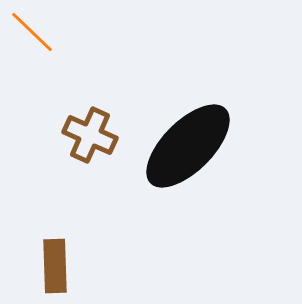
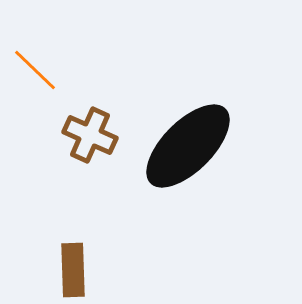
orange line: moved 3 px right, 38 px down
brown rectangle: moved 18 px right, 4 px down
